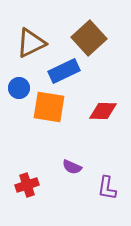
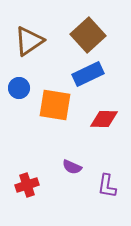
brown square: moved 1 px left, 3 px up
brown triangle: moved 2 px left, 2 px up; rotated 8 degrees counterclockwise
blue rectangle: moved 24 px right, 3 px down
orange square: moved 6 px right, 2 px up
red diamond: moved 1 px right, 8 px down
purple L-shape: moved 2 px up
